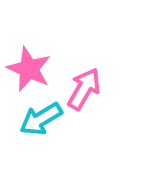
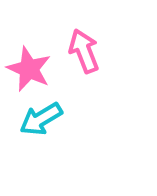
pink arrow: moved 38 px up; rotated 51 degrees counterclockwise
